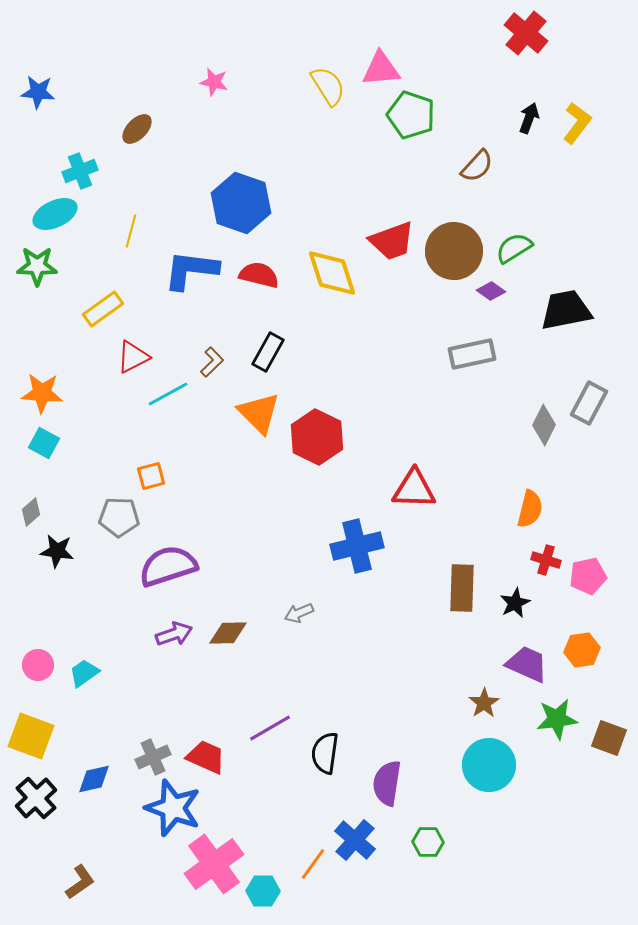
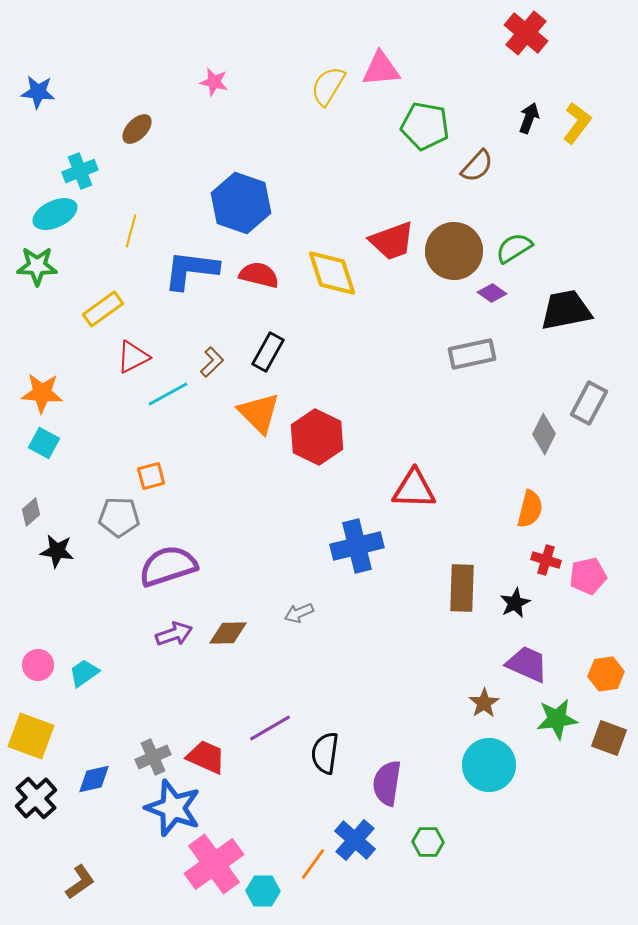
yellow semicircle at (328, 86): rotated 117 degrees counterclockwise
green pentagon at (411, 115): moved 14 px right, 11 px down; rotated 9 degrees counterclockwise
purple diamond at (491, 291): moved 1 px right, 2 px down
gray diamond at (544, 425): moved 9 px down
orange hexagon at (582, 650): moved 24 px right, 24 px down
